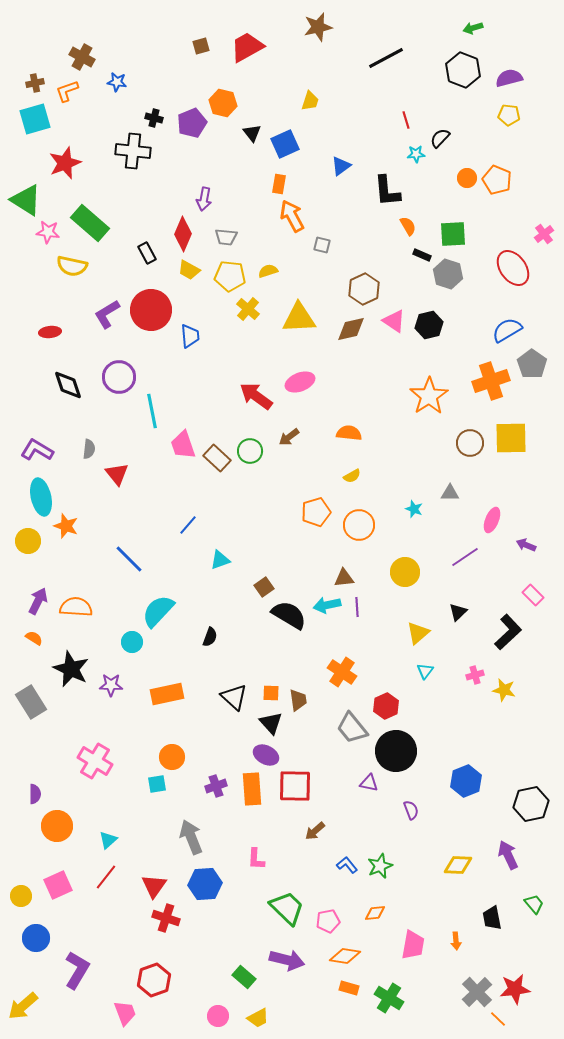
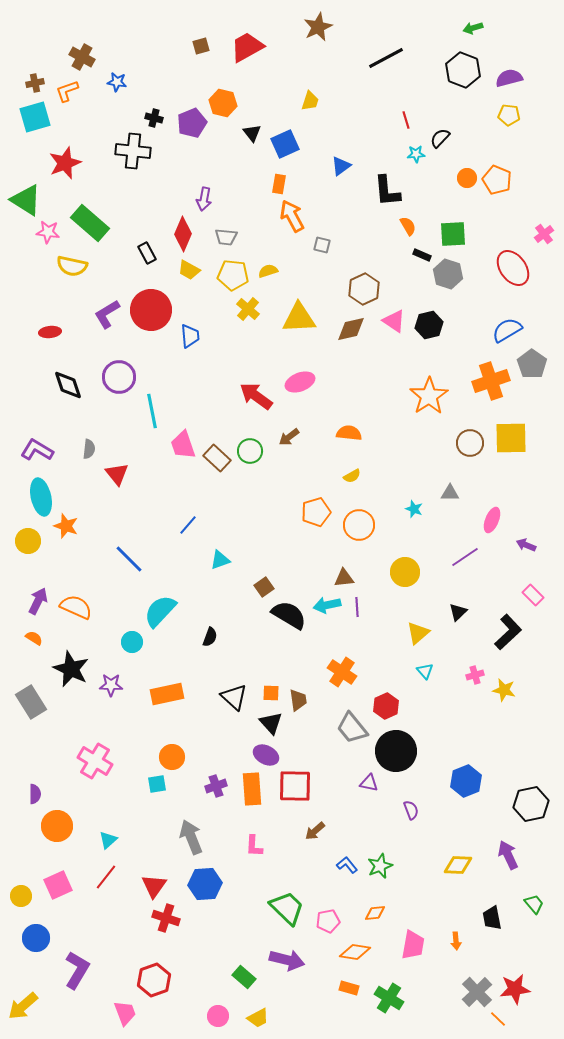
brown star at (318, 27): rotated 12 degrees counterclockwise
cyan square at (35, 119): moved 2 px up
yellow pentagon at (230, 276): moved 3 px right, 1 px up
orange semicircle at (76, 607): rotated 20 degrees clockwise
cyan semicircle at (158, 611): moved 2 px right
cyan triangle at (425, 671): rotated 18 degrees counterclockwise
pink L-shape at (256, 859): moved 2 px left, 13 px up
orange diamond at (345, 956): moved 10 px right, 4 px up
